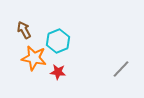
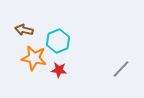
brown arrow: rotated 48 degrees counterclockwise
red star: moved 1 px right, 2 px up
